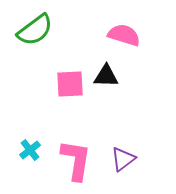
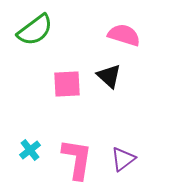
black triangle: moved 3 px right; rotated 40 degrees clockwise
pink square: moved 3 px left
pink L-shape: moved 1 px right, 1 px up
